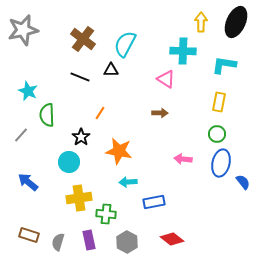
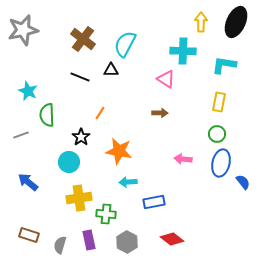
gray line: rotated 28 degrees clockwise
gray semicircle: moved 2 px right, 3 px down
